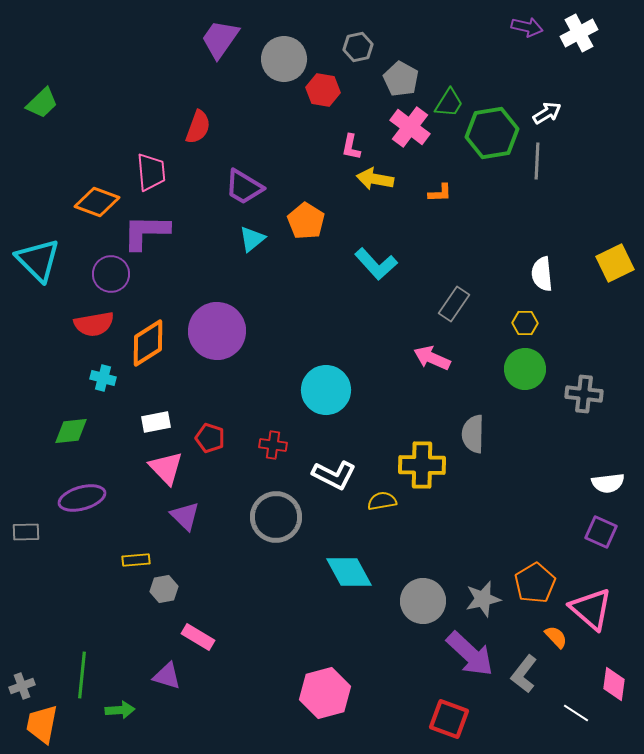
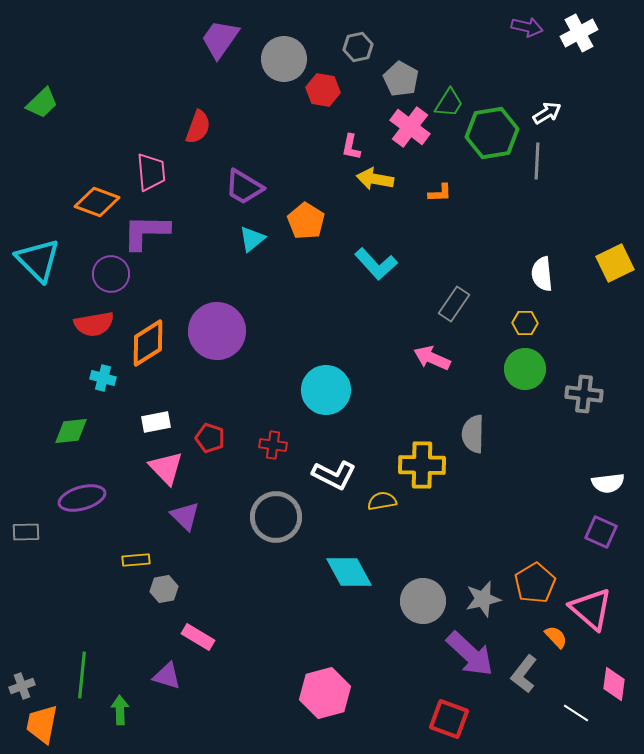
green arrow at (120, 710): rotated 88 degrees counterclockwise
